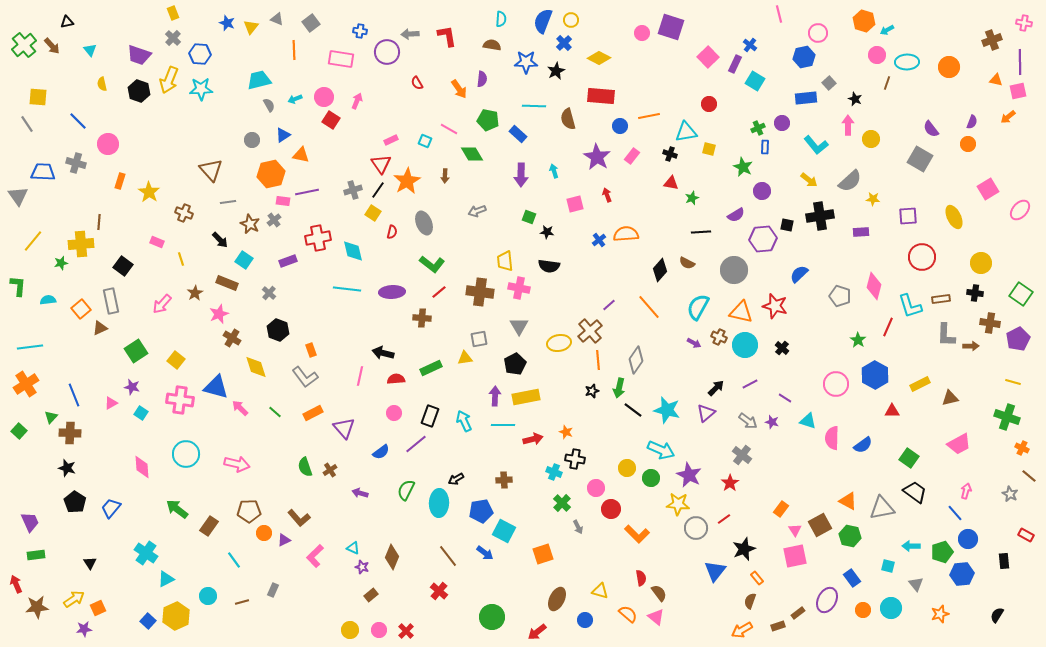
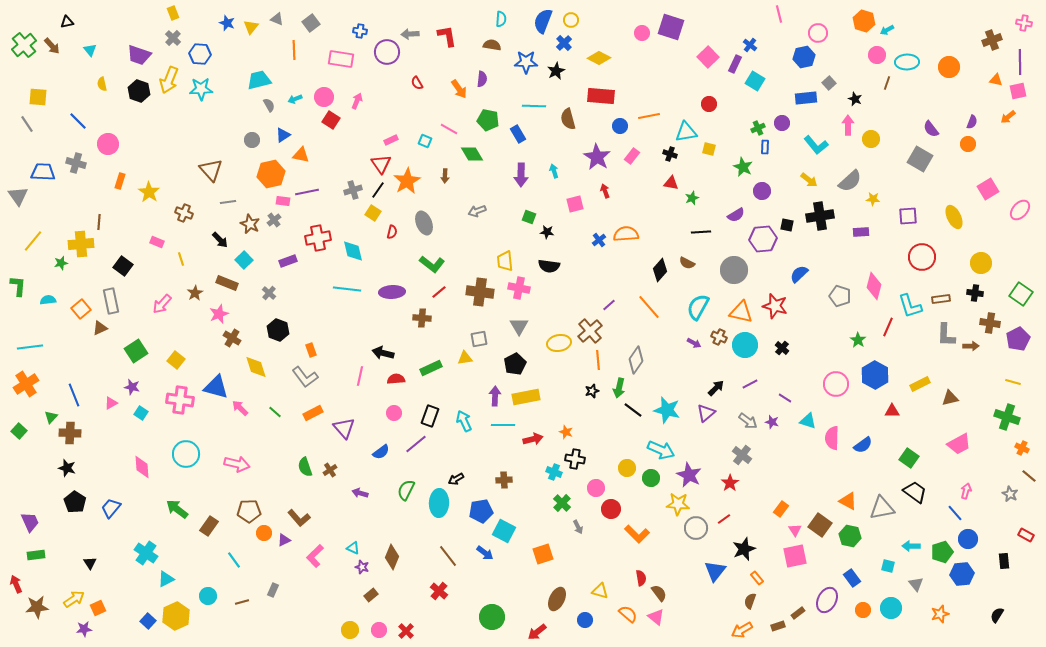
blue rectangle at (518, 134): rotated 18 degrees clockwise
red arrow at (607, 195): moved 2 px left, 4 px up
cyan square at (244, 260): rotated 12 degrees clockwise
brown square at (820, 525): rotated 25 degrees counterclockwise
